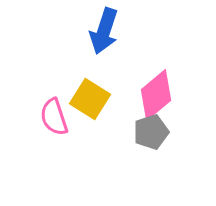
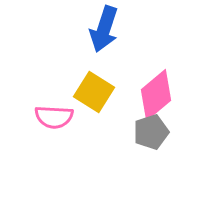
blue arrow: moved 2 px up
yellow square: moved 4 px right, 7 px up
pink semicircle: rotated 69 degrees counterclockwise
